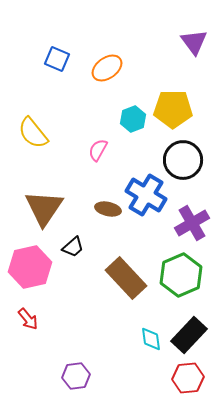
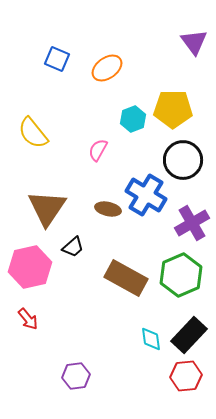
brown triangle: moved 3 px right
brown rectangle: rotated 18 degrees counterclockwise
red hexagon: moved 2 px left, 2 px up
